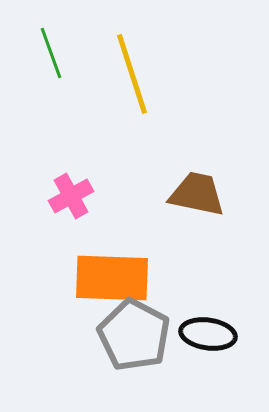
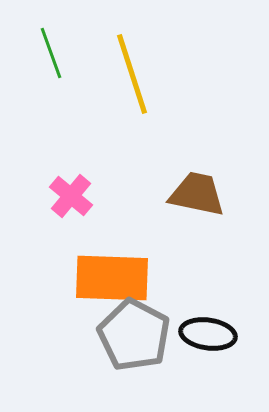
pink cross: rotated 21 degrees counterclockwise
